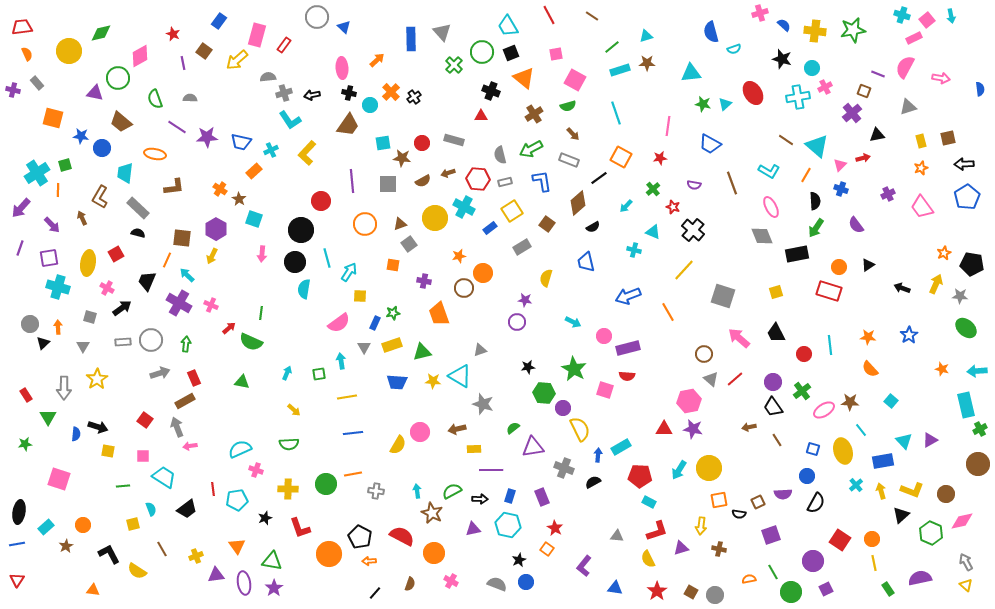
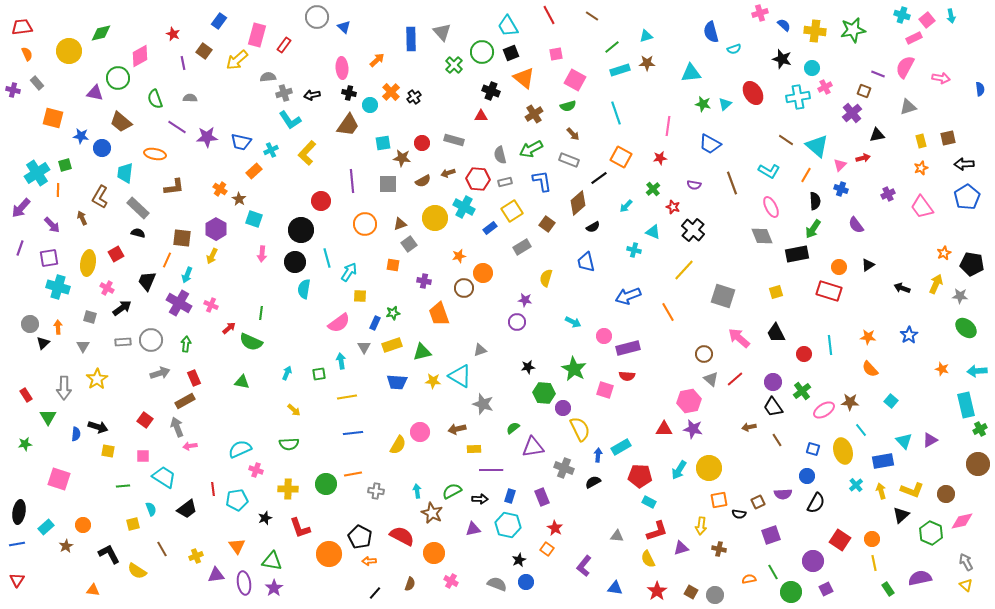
green arrow at (816, 228): moved 3 px left, 1 px down
cyan arrow at (187, 275): rotated 112 degrees counterclockwise
